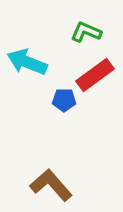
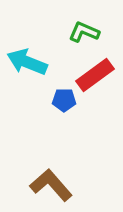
green L-shape: moved 2 px left
